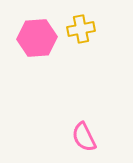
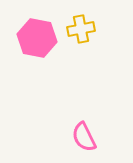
pink hexagon: rotated 15 degrees clockwise
